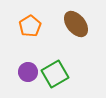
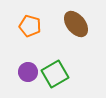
orange pentagon: rotated 25 degrees counterclockwise
